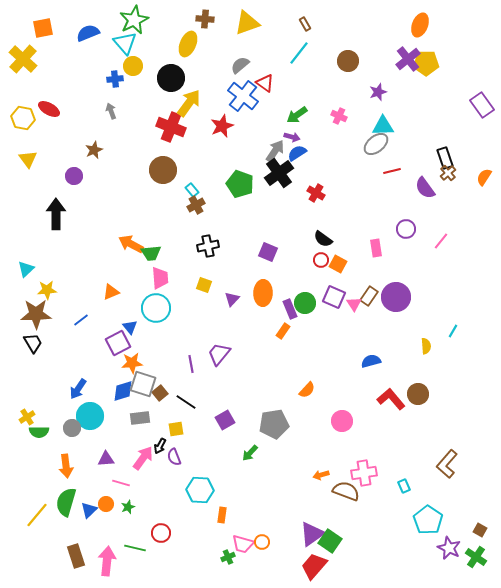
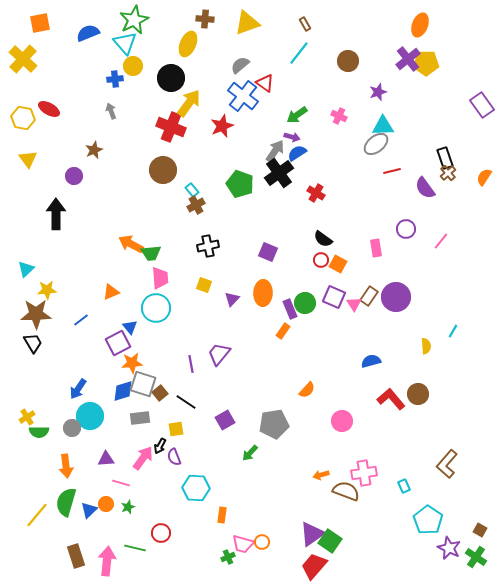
orange square at (43, 28): moved 3 px left, 5 px up
cyan hexagon at (200, 490): moved 4 px left, 2 px up
